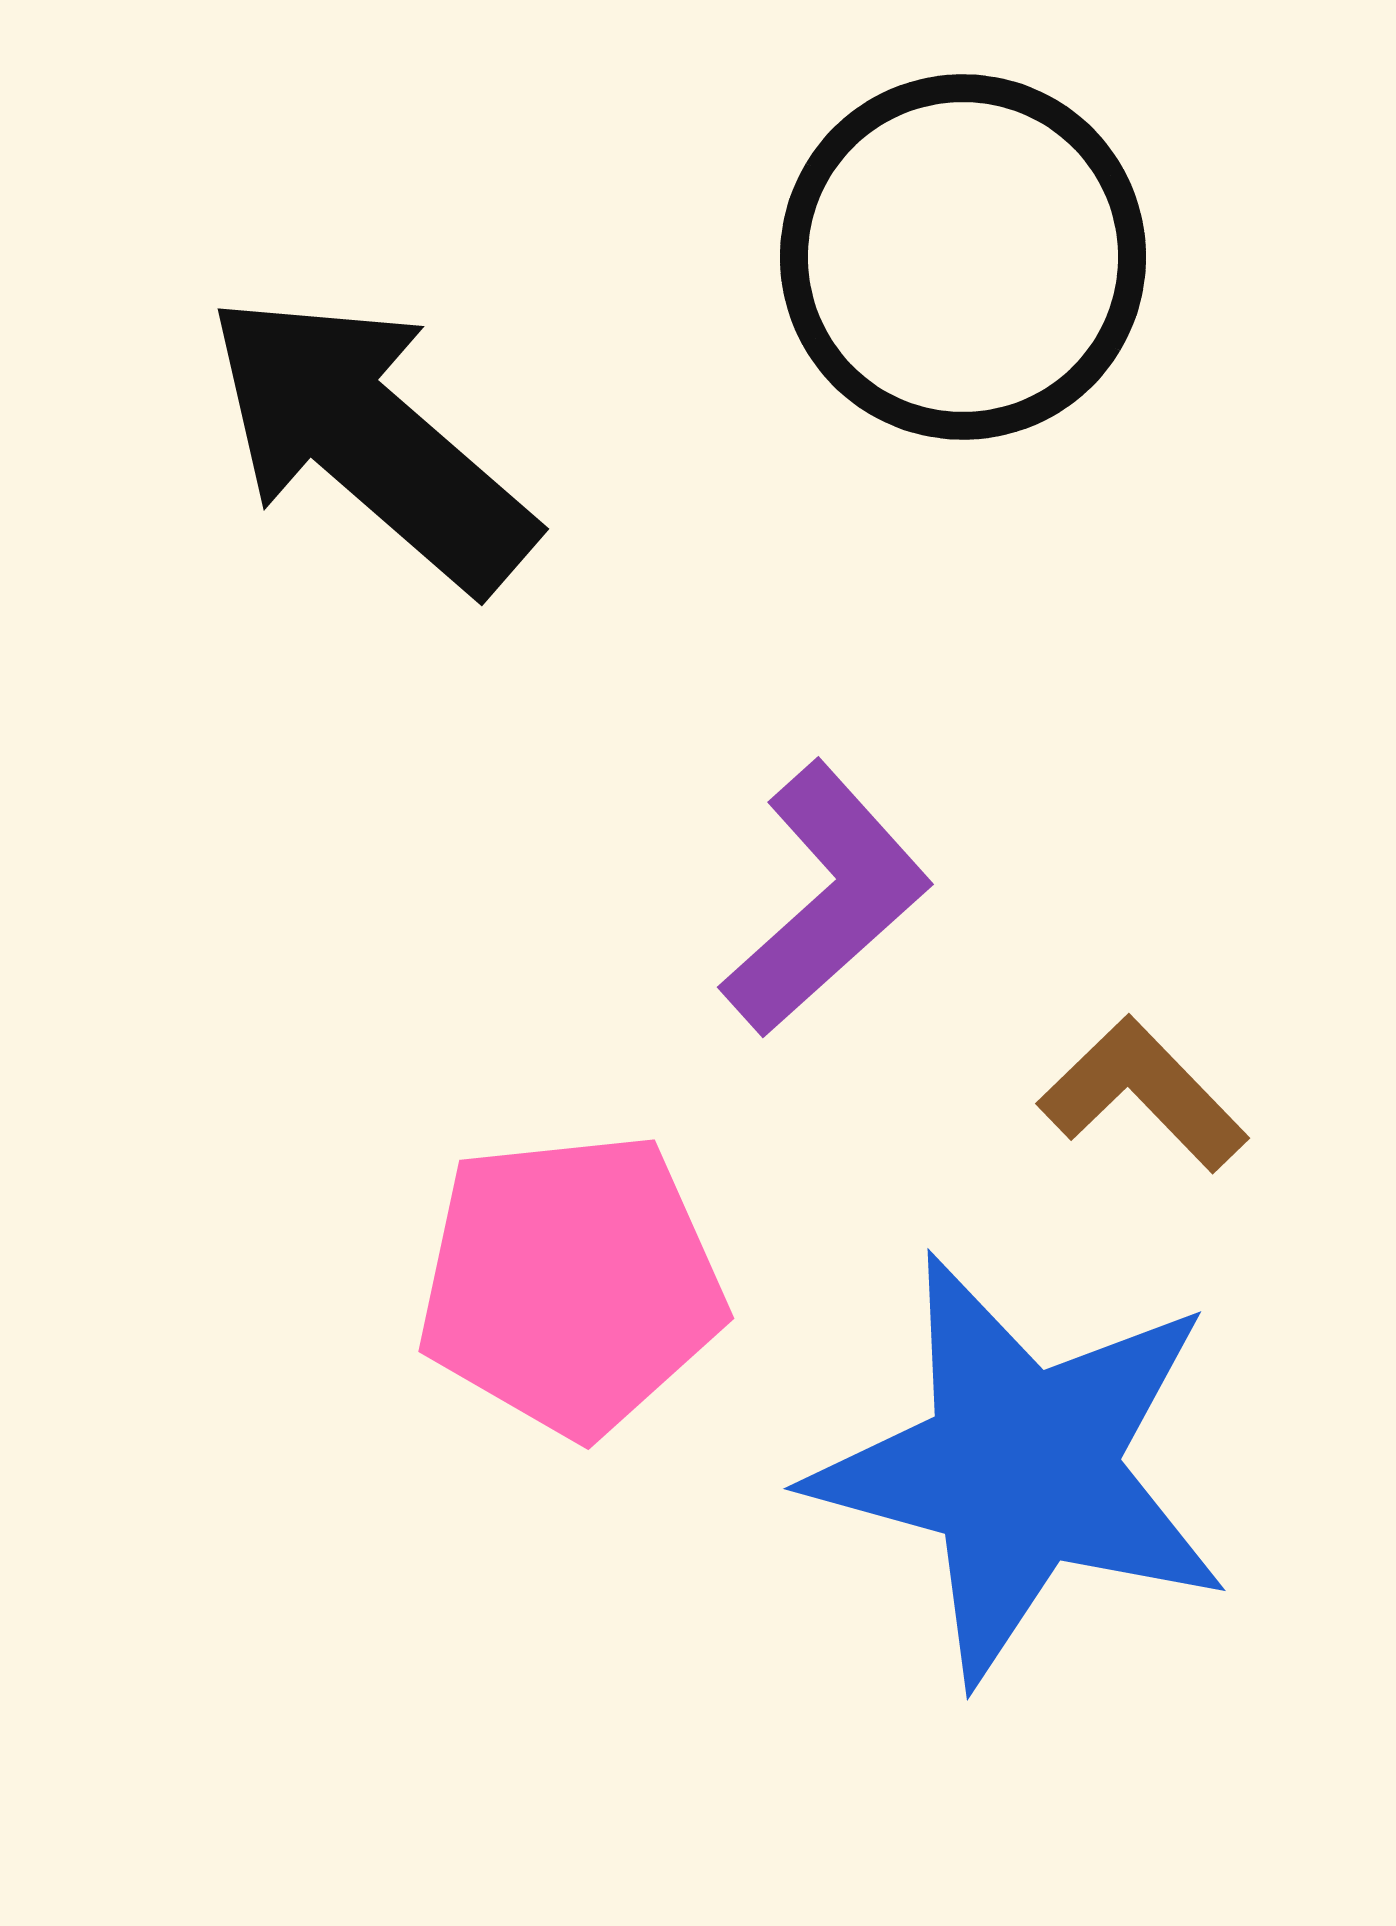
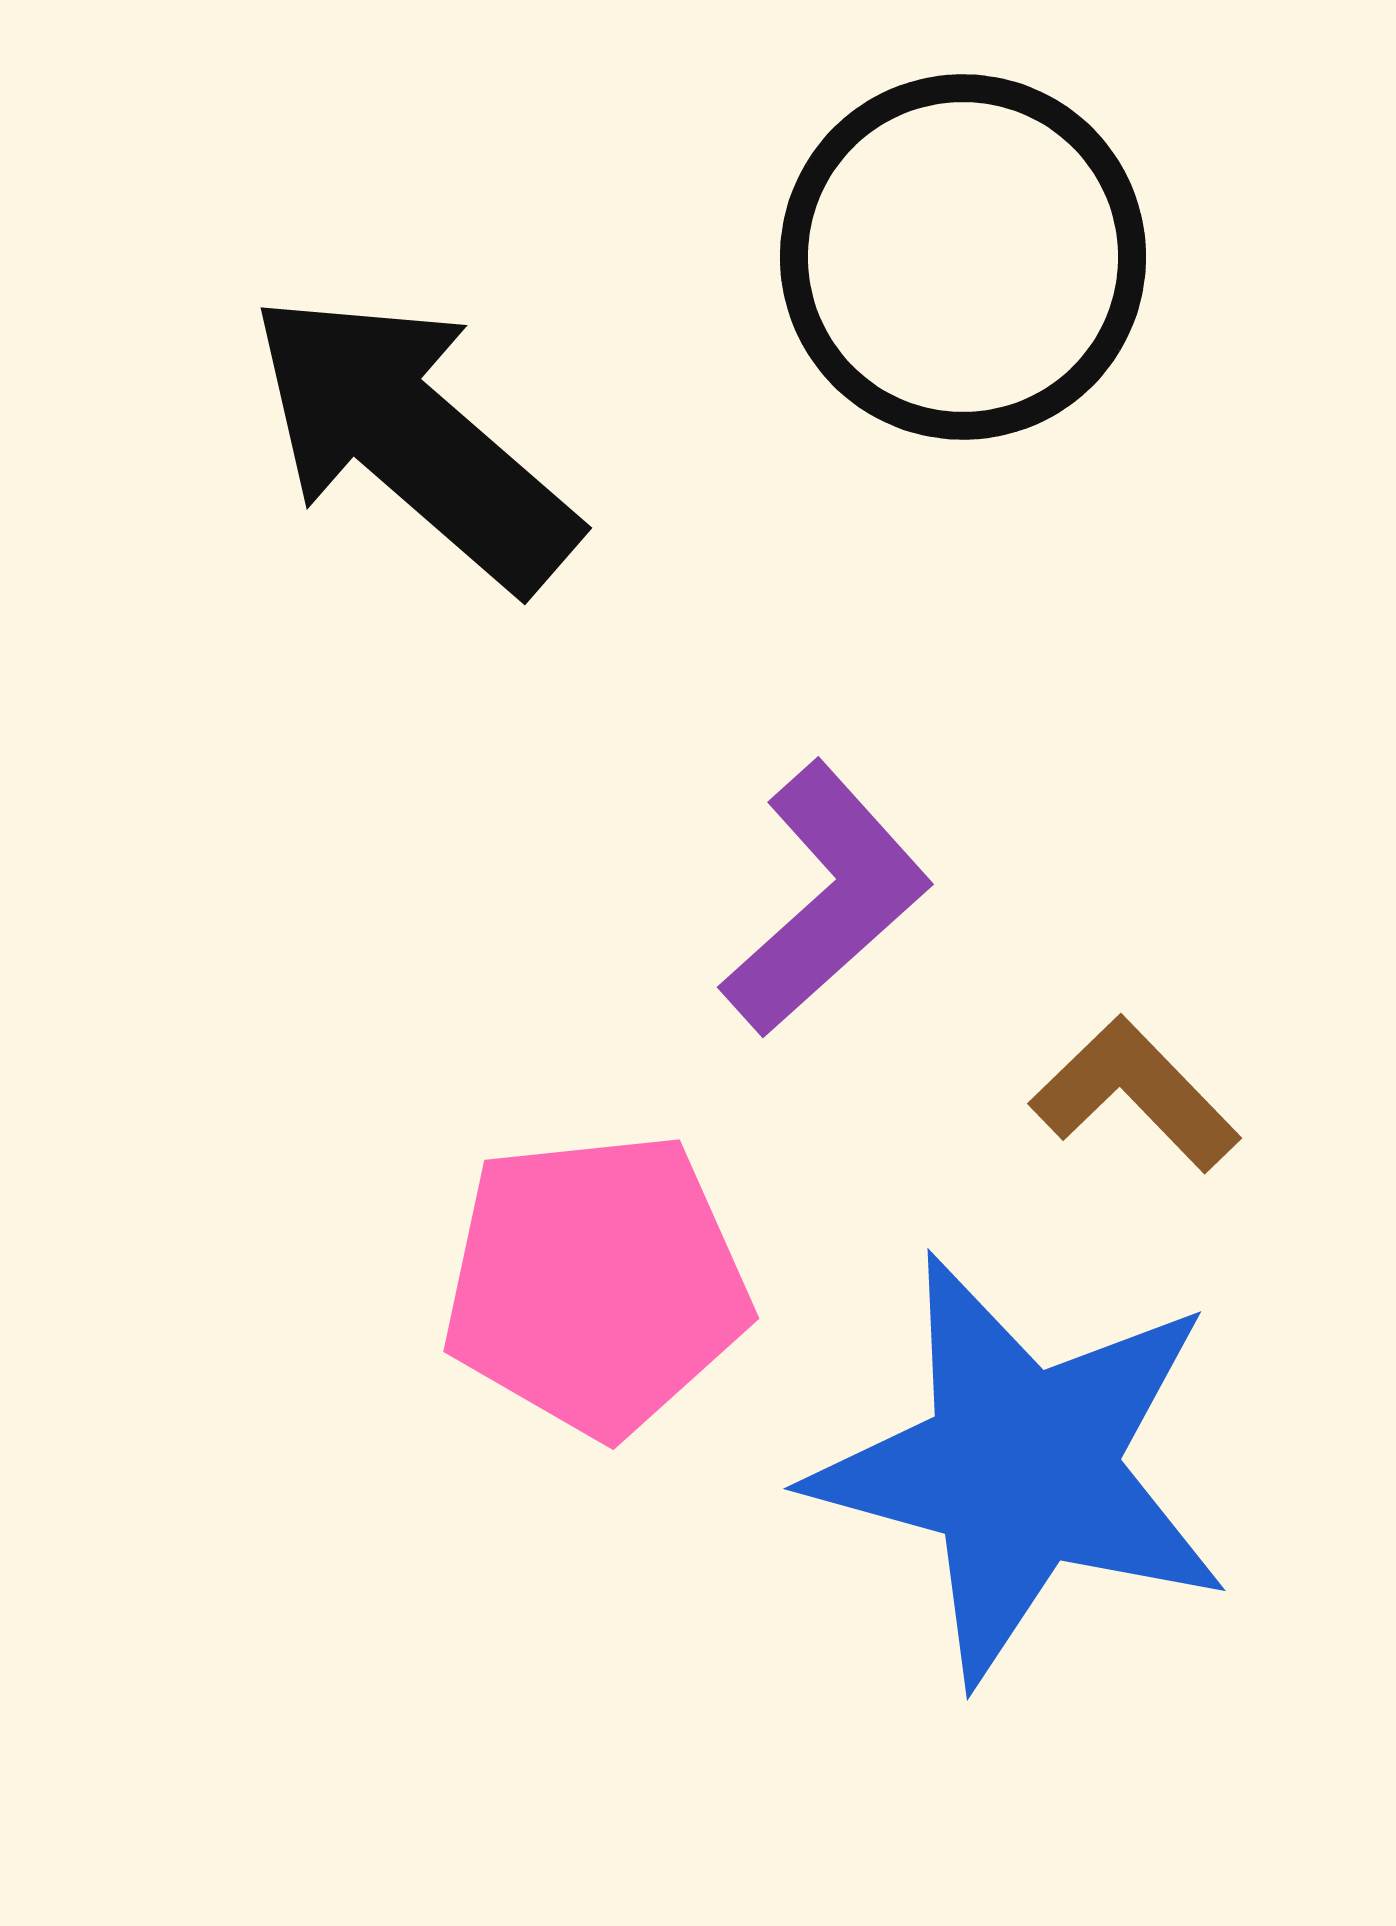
black arrow: moved 43 px right, 1 px up
brown L-shape: moved 8 px left
pink pentagon: moved 25 px right
